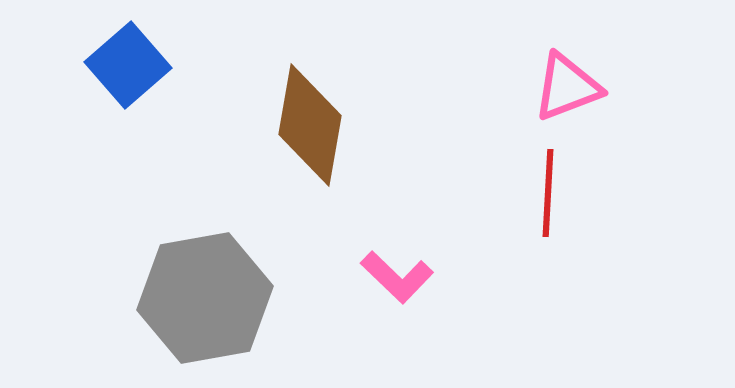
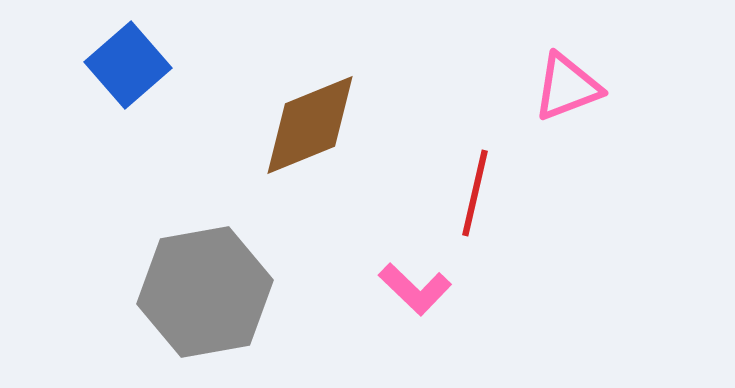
brown diamond: rotated 58 degrees clockwise
red line: moved 73 px left; rotated 10 degrees clockwise
pink L-shape: moved 18 px right, 12 px down
gray hexagon: moved 6 px up
